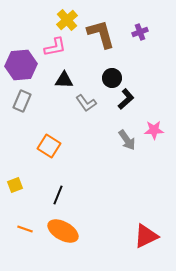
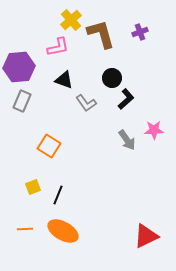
yellow cross: moved 4 px right
pink L-shape: moved 3 px right
purple hexagon: moved 2 px left, 2 px down
black triangle: rotated 18 degrees clockwise
yellow square: moved 18 px right, 2 px down
orange line: rotated 21 degrees counterclockwise
